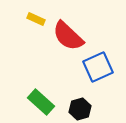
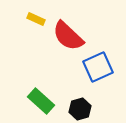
green rectangle: moved 1 px up
